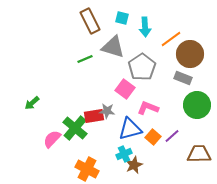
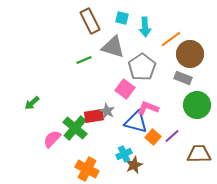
green line: moved 1 px left, 1 px down
gray star: rotated 21 degrees clockwise
blue triangle: moved 6 px right, 7 px up; rotated 30 degrees clockwise
